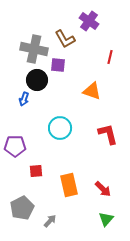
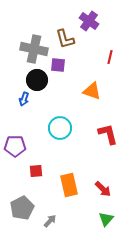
brown L-shape: rotated 15 degrees clockwise
